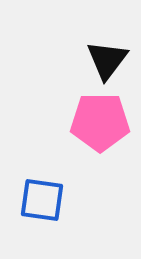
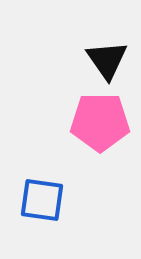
black triangle: rotated 12 degrees counterclockwise
